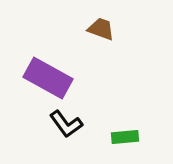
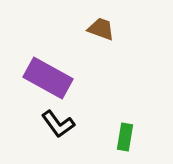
black L-shape: moved 8 px left
green rectangle: rotated 76 degrees counterclockwise
